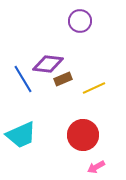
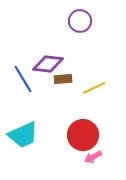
brown rectangle: rotated 18 degrees clockwise
cyan trapezoid: moved 2 px right
pink arrow: moved 3 px left, 10 px up
